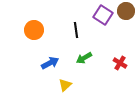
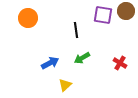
purple square: rotated 24 degrees counterclockwise
orange circle: moved 6 px left, 12 px up
green arrow: moved 2 px left
